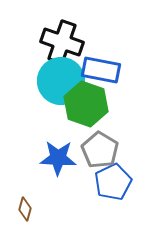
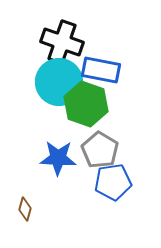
cyan circle: moved 2 px left, 1 px down
blue pentagon: rotated 18 degrees clockwise
